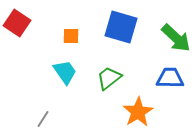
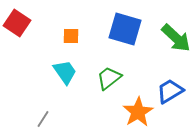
blue square: moved 4 px right, 2 px down
blue trapezoid: moved 13 px down; rotated 32 degrees counterclockwise
